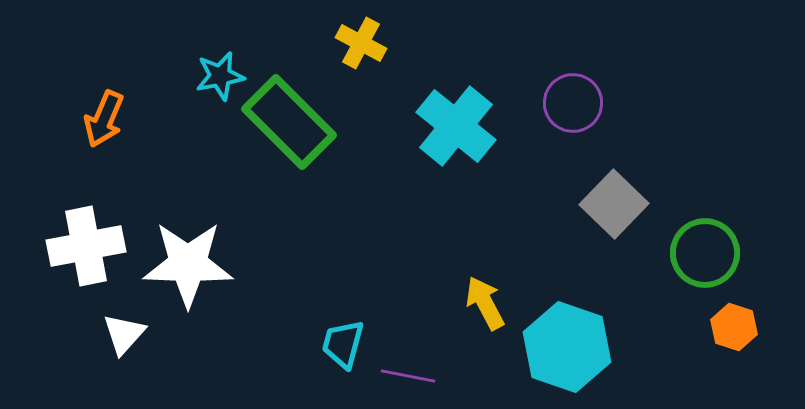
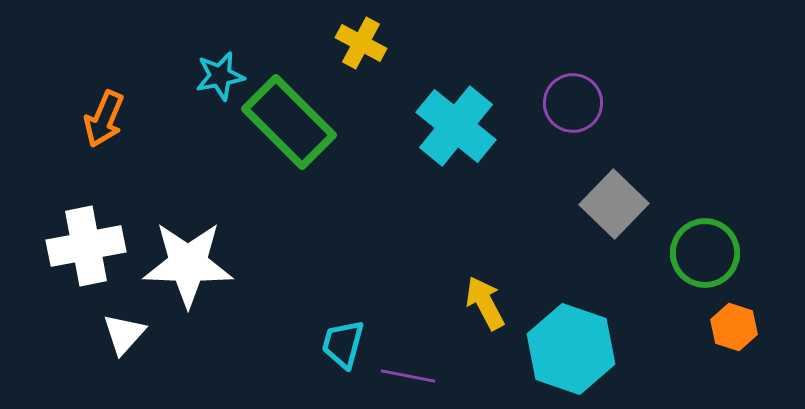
cyan hexagon: moved 4 px right, 2 px down
